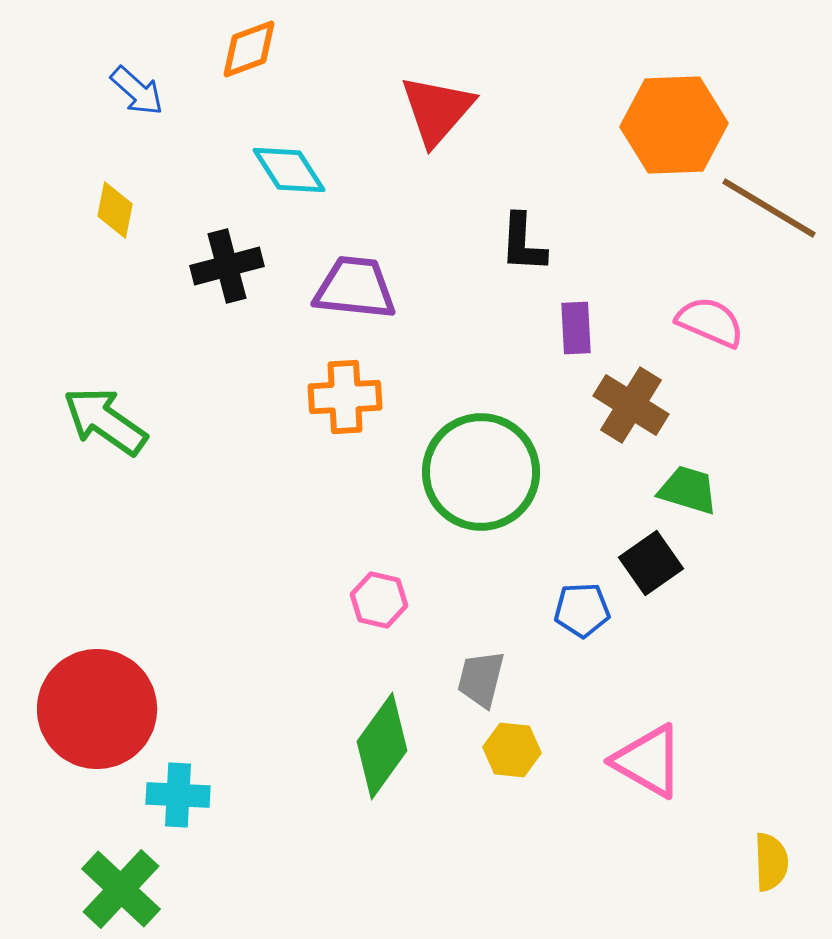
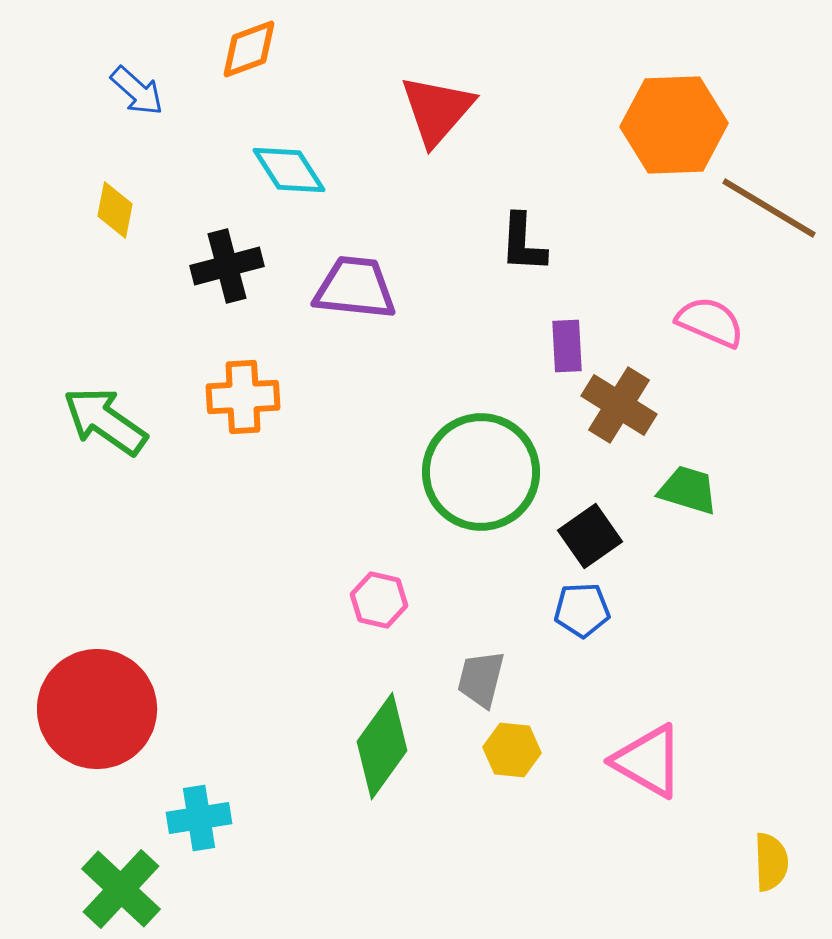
purple rectangle: moved 9 px left, 18 px down
orange cross: moved 102 px left
brown cross: moved 12 px left
black square: moved 61 px left, 27 px up
cyan cross: moved 21 px right, 23 px down; rotated 12 degrees counterclockwise
